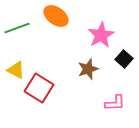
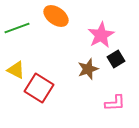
black square: moved 8 px left; rotated 18 degrees clockwise
